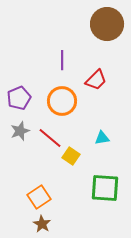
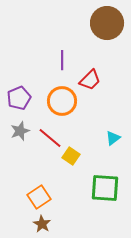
brown circle: moved 1 px up
red trapezoid: moved 6 px left
cyan triangle: moved 11 px right; rotated 28 degrees counterclockwise
